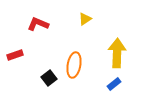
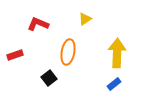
orange ellipse: moved 6 px left, 13 px up
